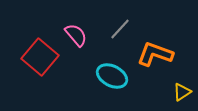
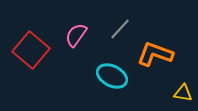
pink semicircle: rotated 105 degrees counterclockwise
red square: moved 9 px left, 7 px up
yellow triangle: moved 1 px right, 1 px down; rotated 42 degrees clockwise
